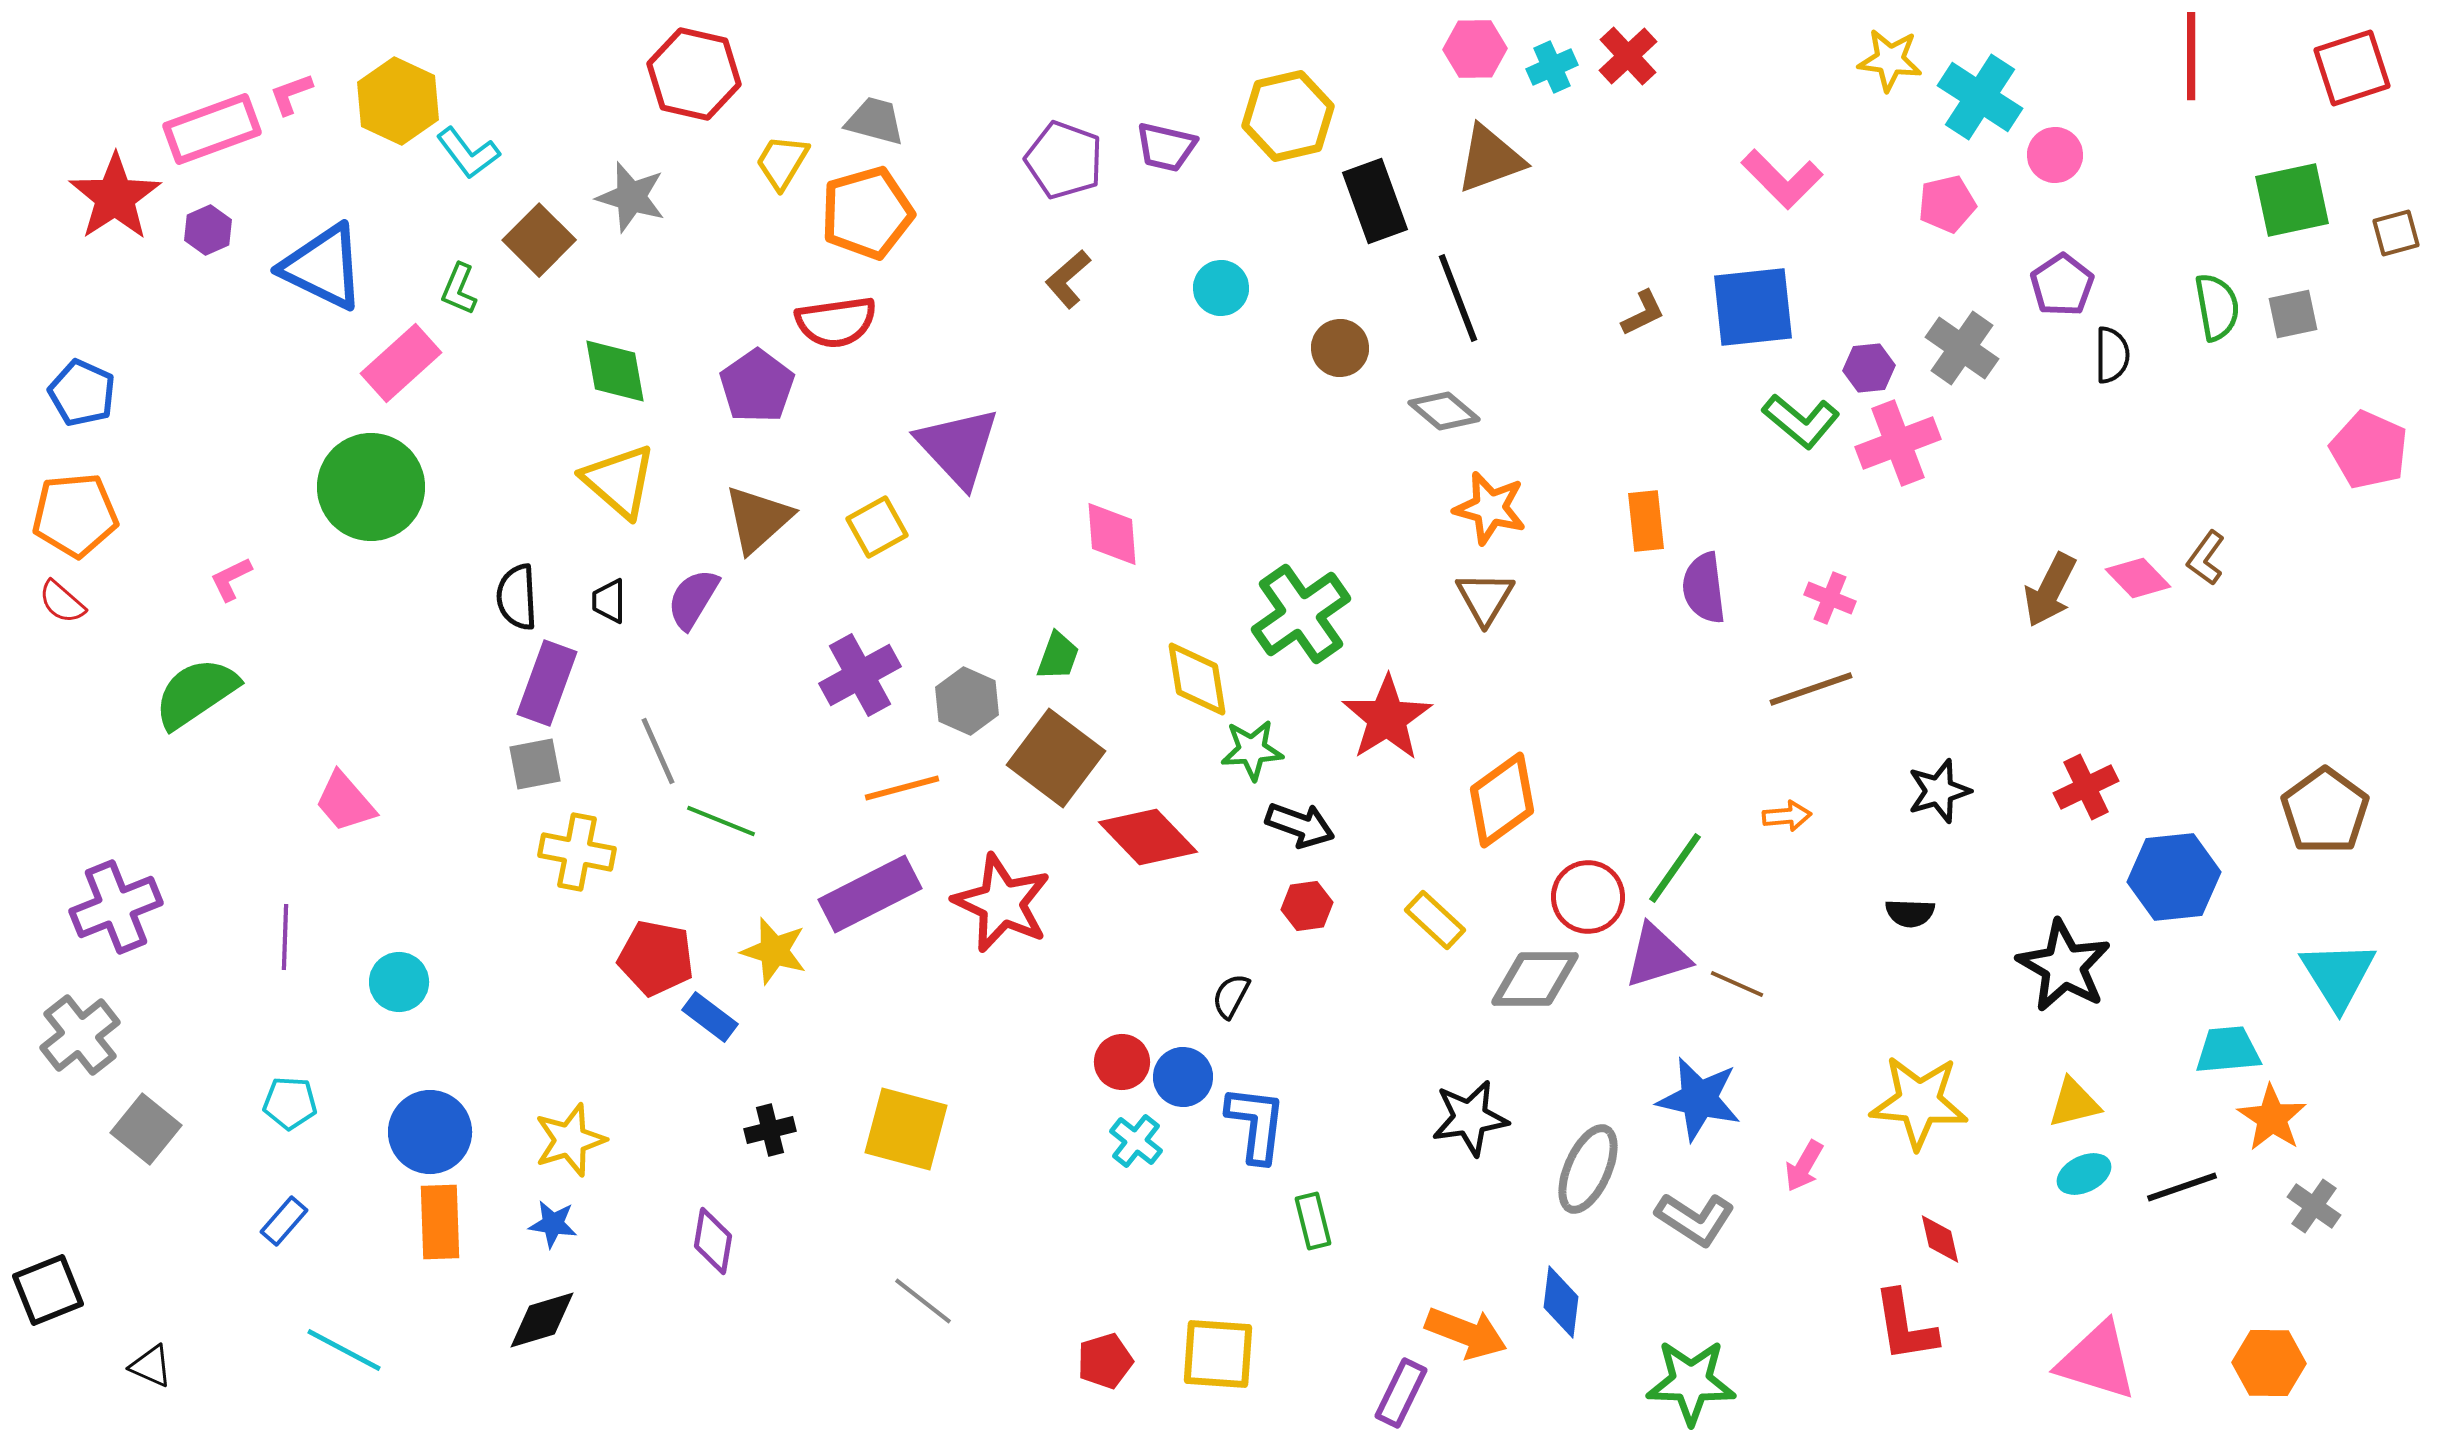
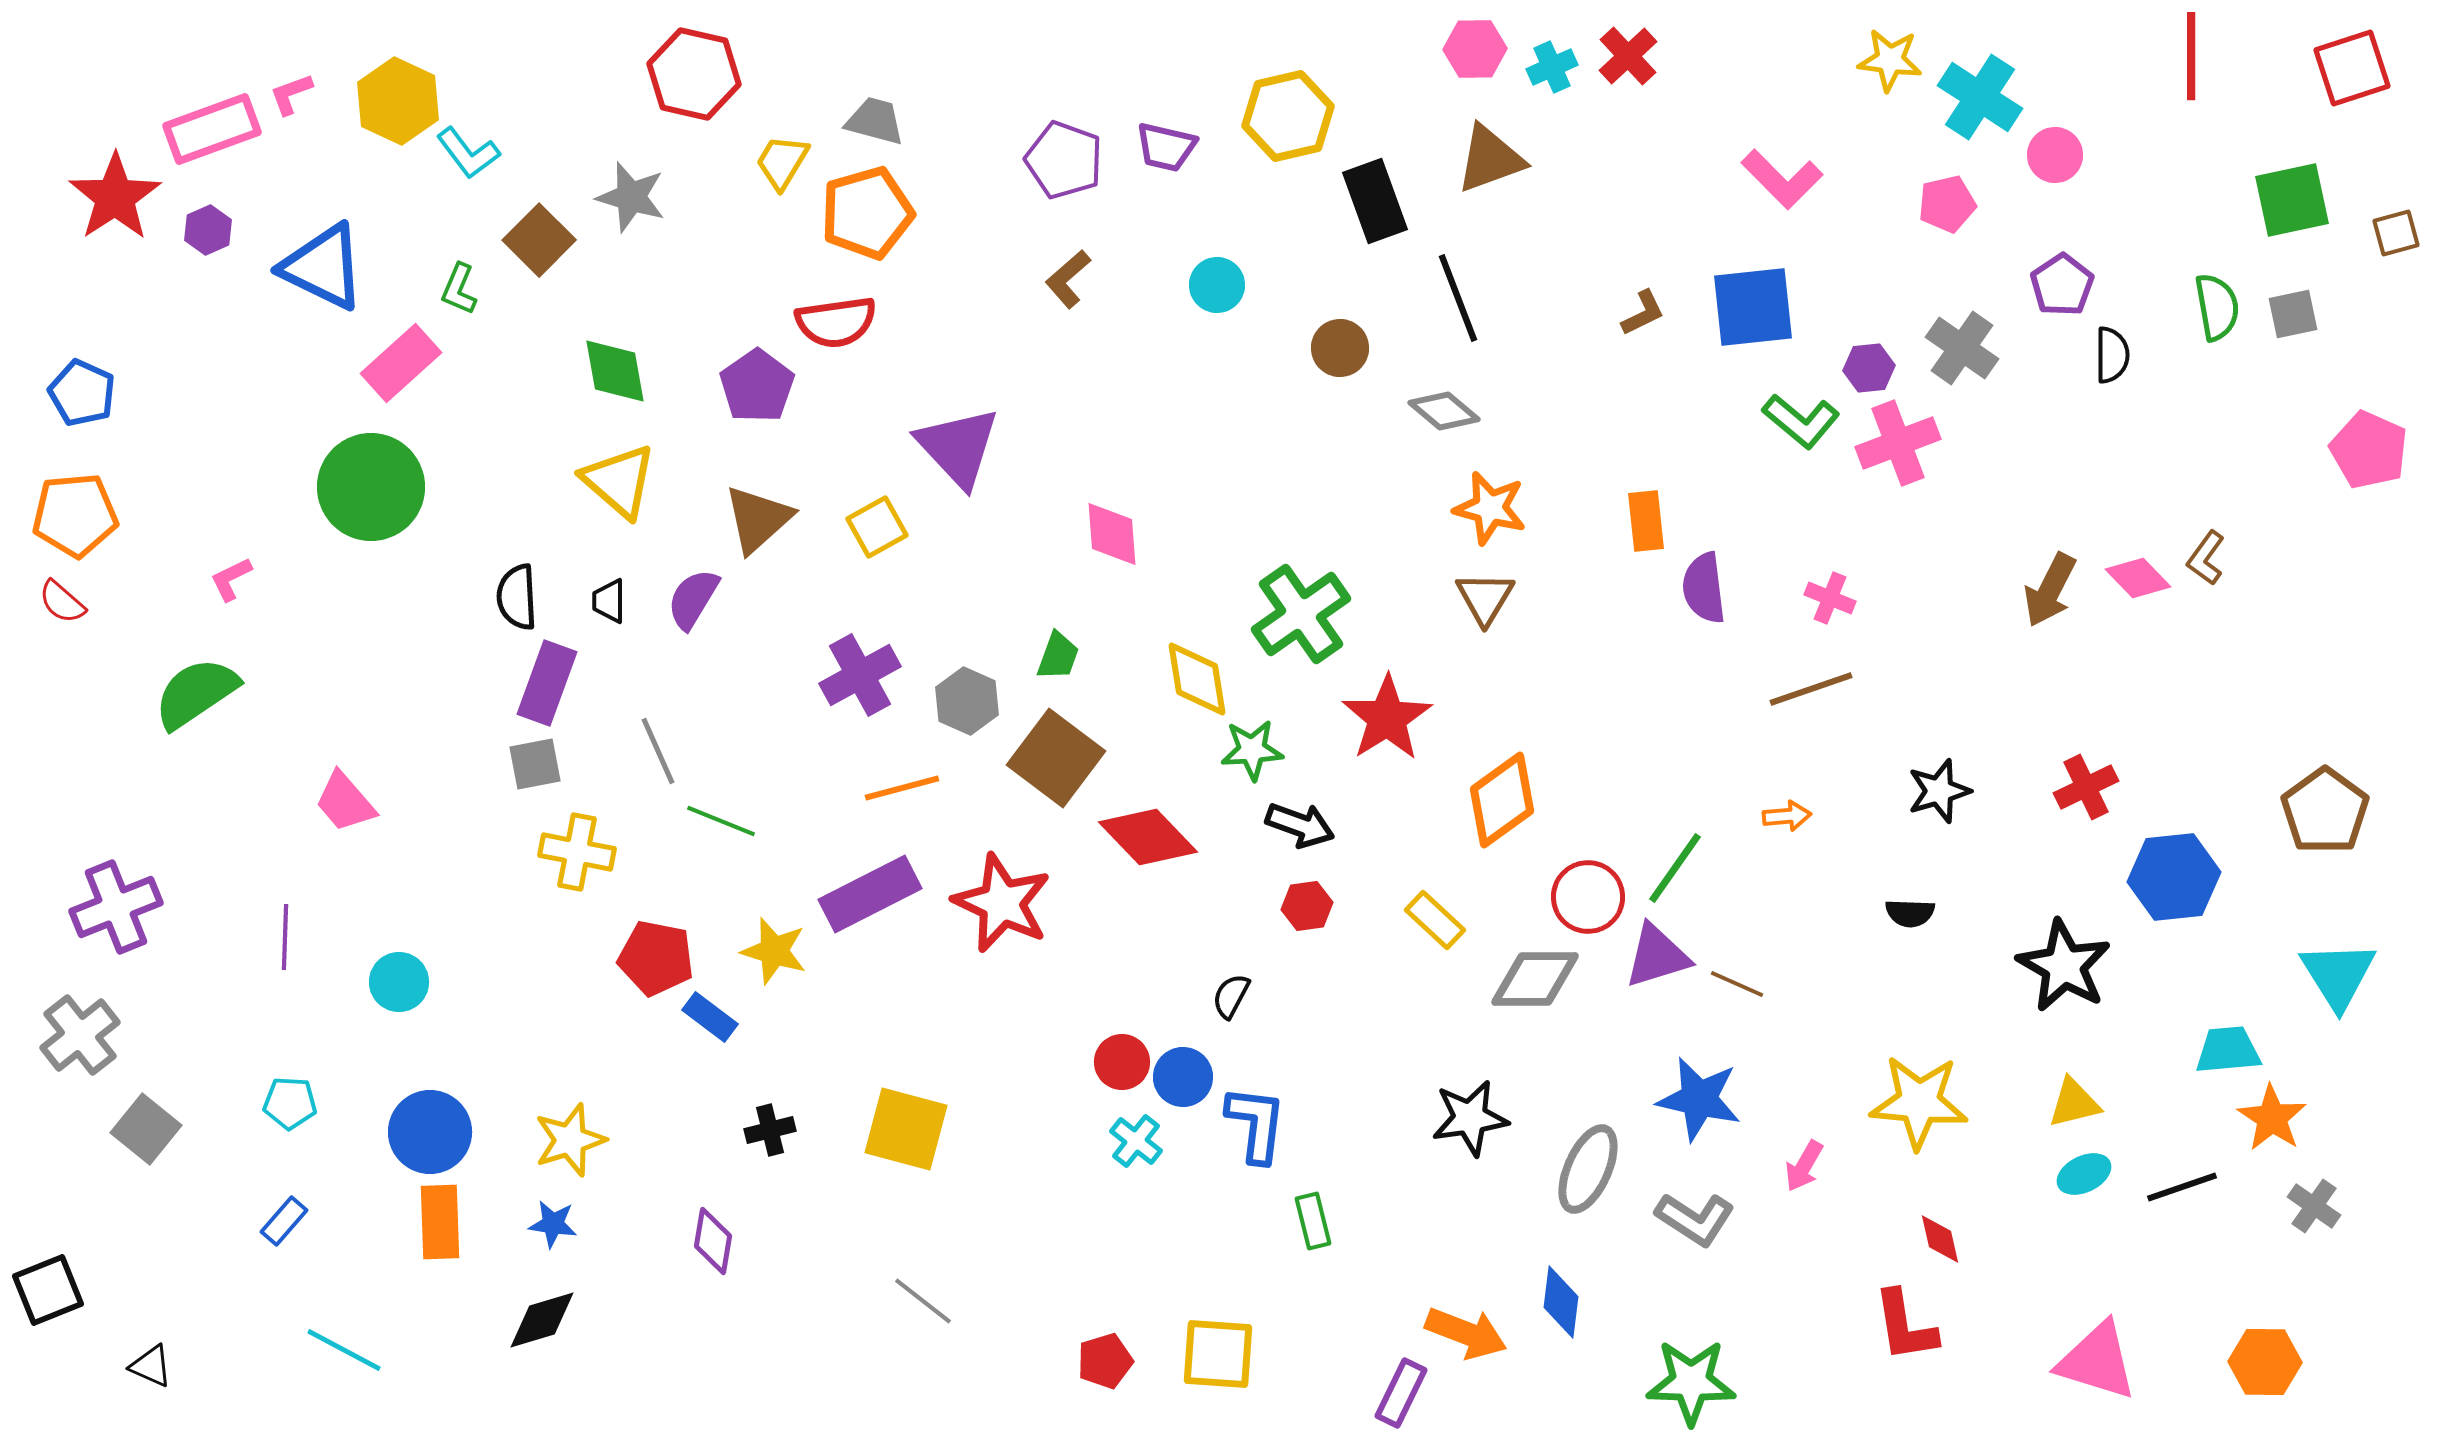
cyan circle at (1221, 288): moved 4 px left, 3 px up
orange hexagon at (2269, 1363): moved 4 px left, 1 px up
